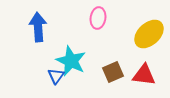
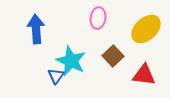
blue arrow: moved 2 px left, 2 px down
yellow ellipse: moved 3 px left, 5 px up
brown square: moved 16 px up; rotated 20 degrees counterclockwise
